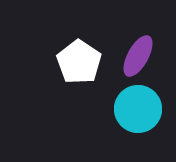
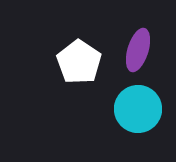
purple ellipse: moved 6 px up; rotated 12 degrees counterclockwise
